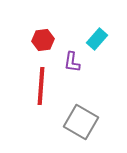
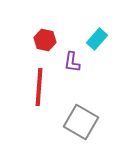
red hexagon: moved 2 px right; rotated 20 degrees clockwise
red line: moved 2 px left, 1 px down
